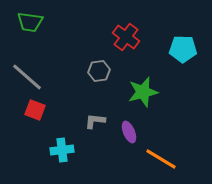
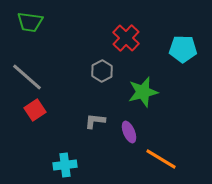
red cross: moved 1 px down; rotated 8 degrees clockwise
gray hexagon: moved 3 px right; rotated 20 degrees counterclockwise
red square: rotated 35 degrees clockwise
cyan cross: moved 3 px right, 15 px down
